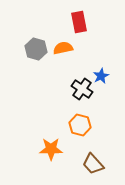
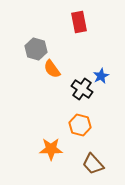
orange semicircle: moved 11 px left, 21 px down; rotated 114 degrees counterclockwise
